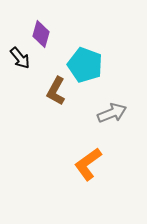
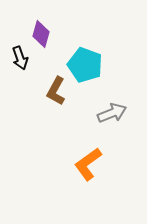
black arrow: rotated 20 degrees clockwise
